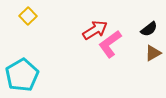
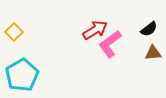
yellow square: moved 14 px left, 16 px down
brown triangle: rotated 24 degrees clockwise
